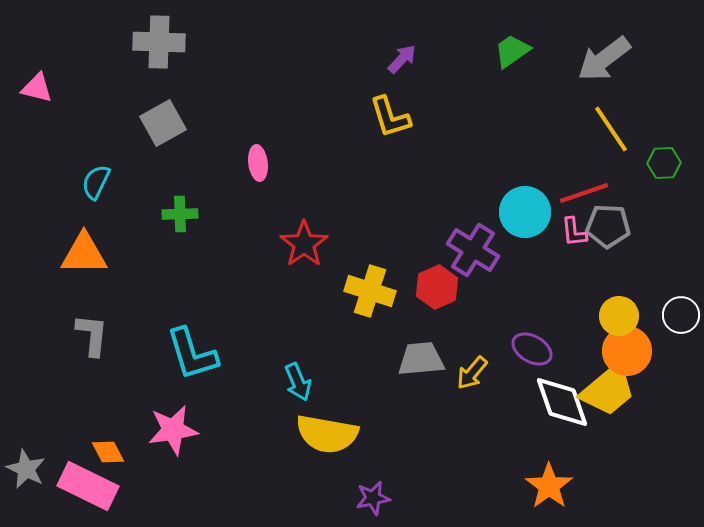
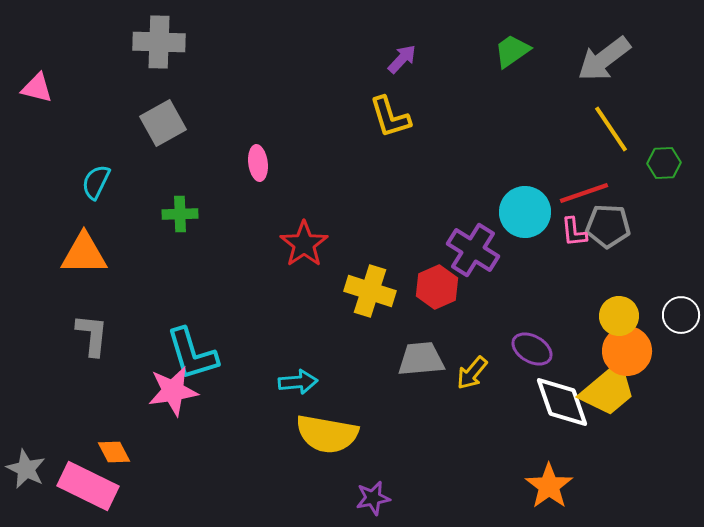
cyan arrow: rotated 72 degrees counterclockwise
pink star: moved 39 px up
orange diamond: moved 6 px right
